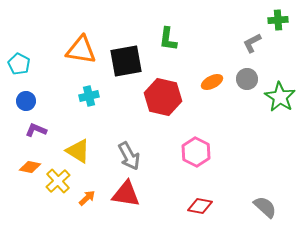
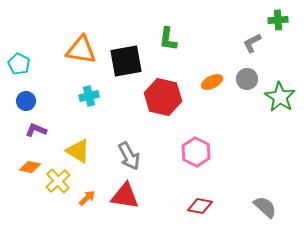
red triangle: moved 1 px left, 2 px down
